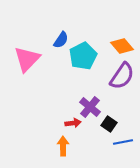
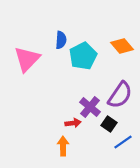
blue semicircle: rotated 30 degrees counterclockwise
purple semicircle: moved 2 px left, 19 px down
blue line: rotated 24 degrees counterclockwise
